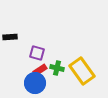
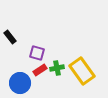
black rectangle: rotated 56 degrees clockwise
green cross: rotated 24 degrees counterclockwise
blue circle: moved 15 px left
